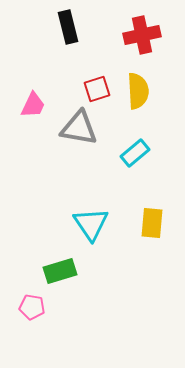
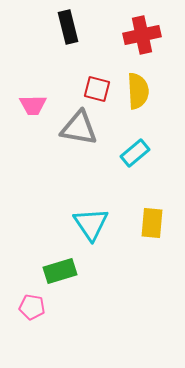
red square: rotated 32 degrees clockwise
pink trapezoid: rotated 64 degrees clockwise
